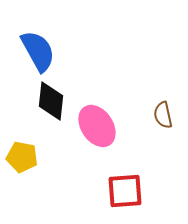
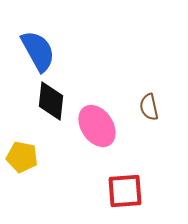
brown semicircle: moved 14 px left, 8 px up
